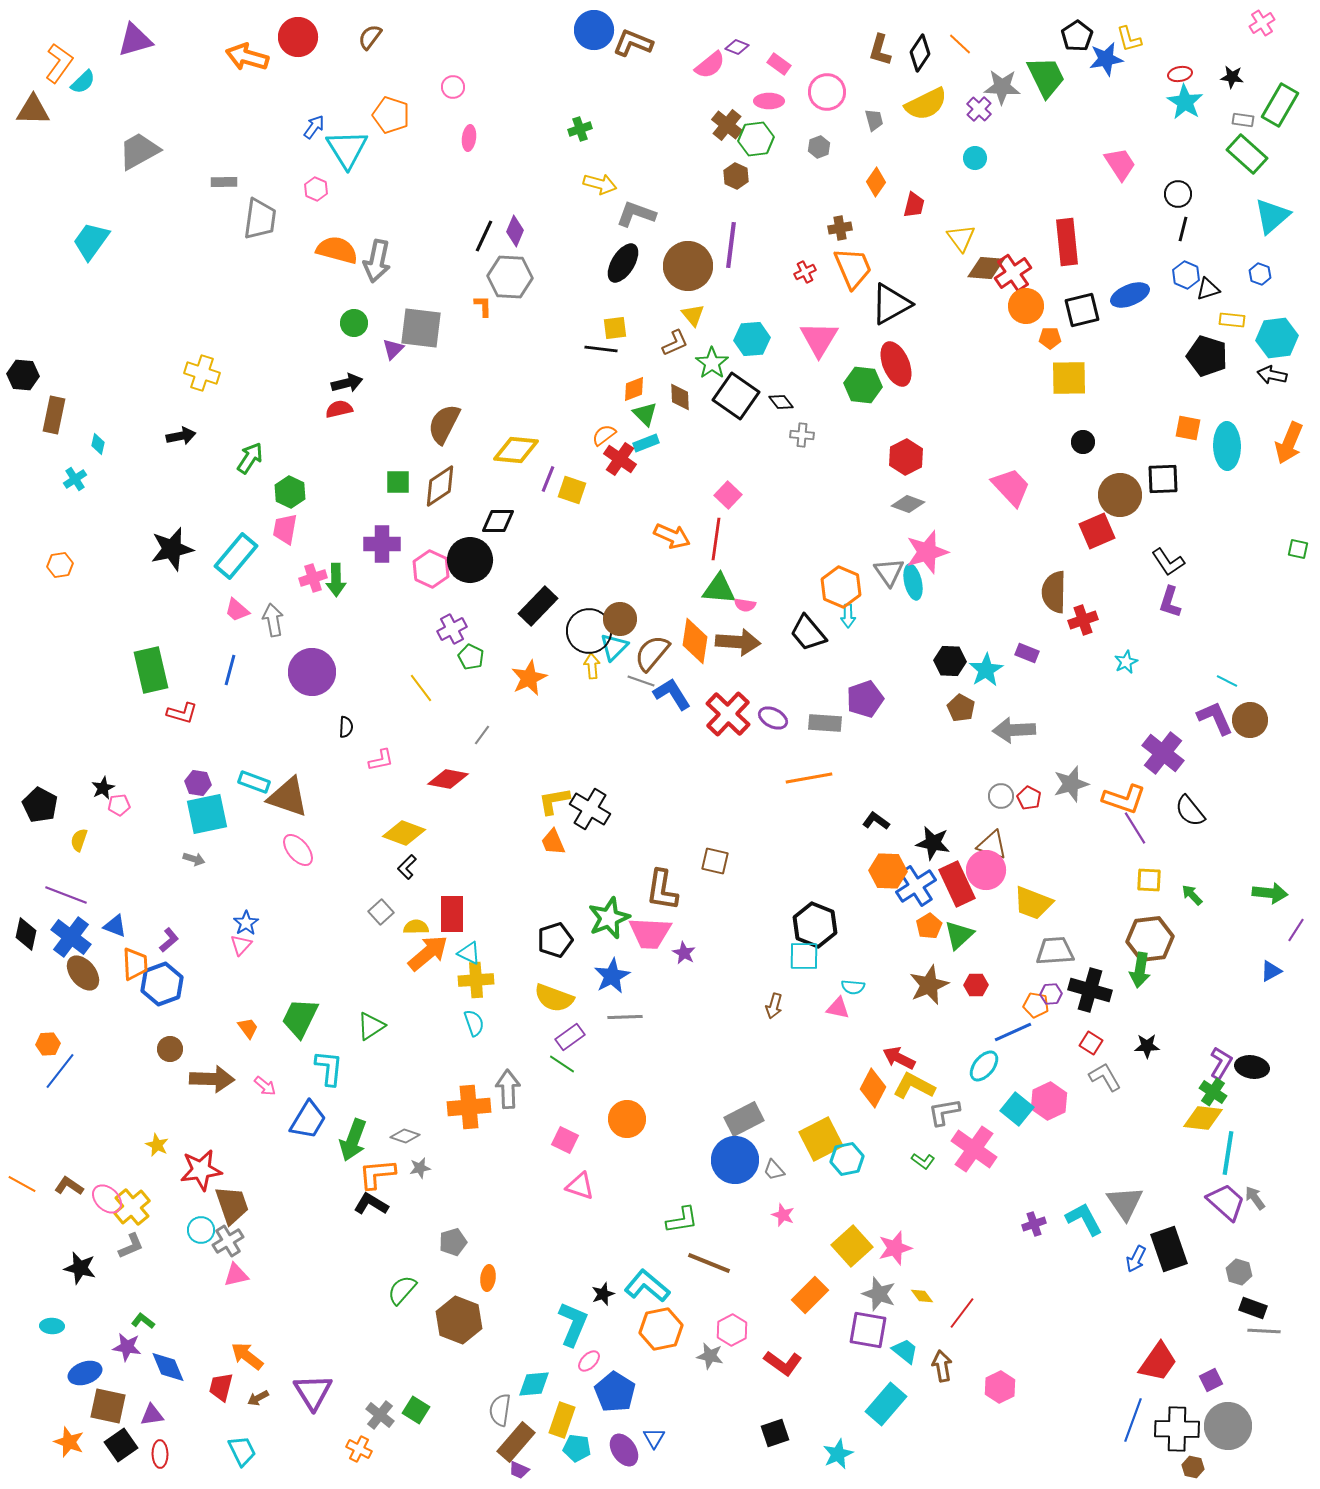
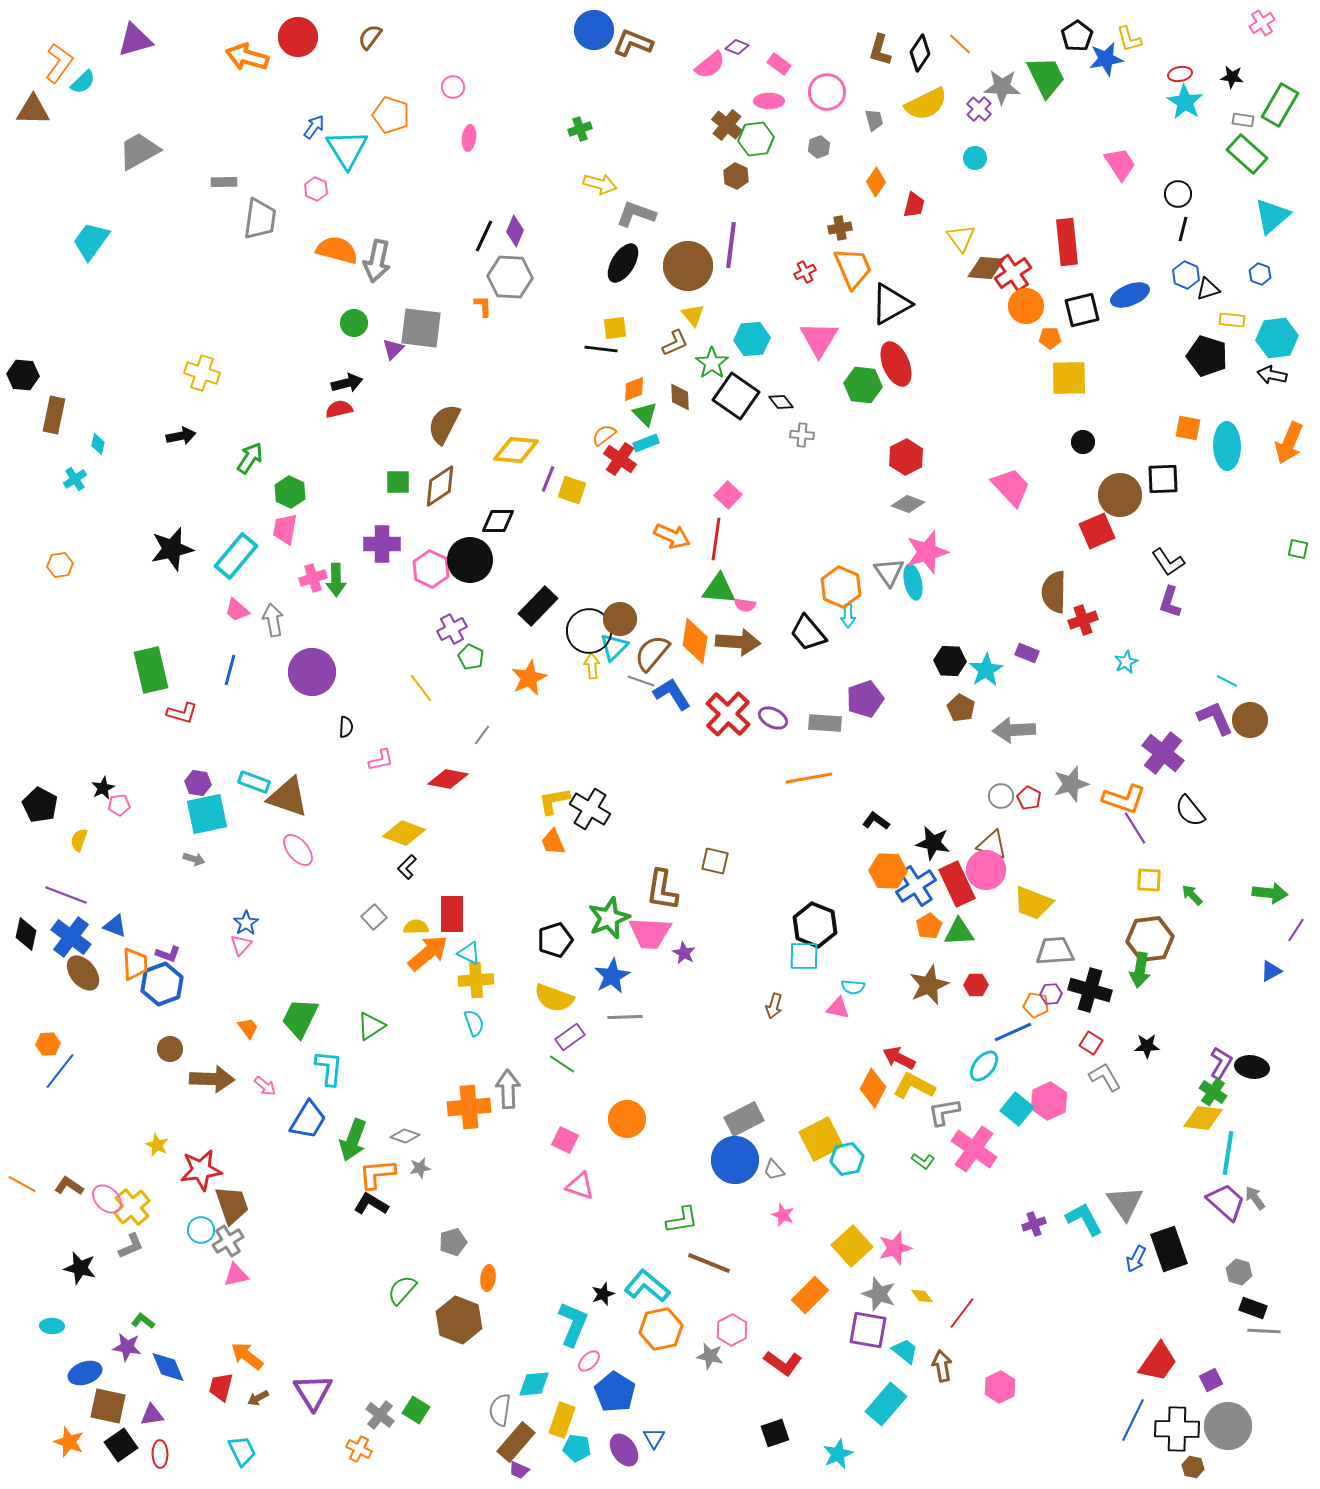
gray square at (381, 912): moved 7 px left, 5 px down
green triangle at (959, 935): moved 3 px up; rotated 40 degrees clockwise
purple L-shape at (169, 940): moved 1 px left, 14 px down; rotated 60 degrees clockwise
blue line at (1133, 1420): rotated 6 degrees clockwise
